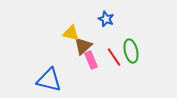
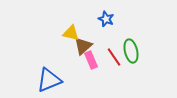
blue triangle: rotated 36 degrees counterclockwise
